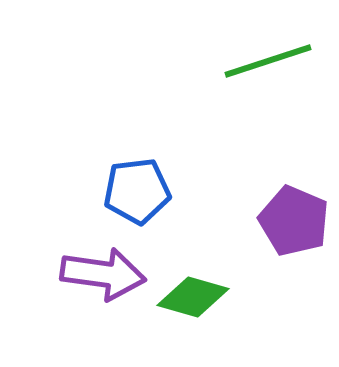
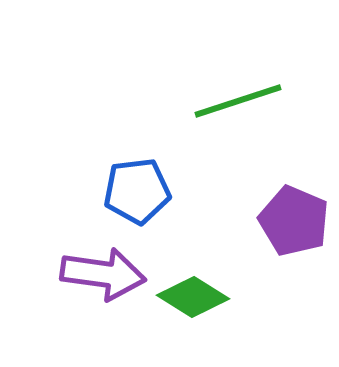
green line: moved 30 px left, 40 px down
green diamond: rotated 16 degrees clockwise
